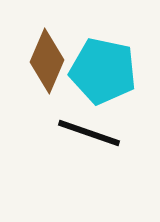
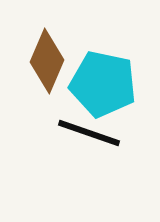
cyan pentagon: moved 13 px down
